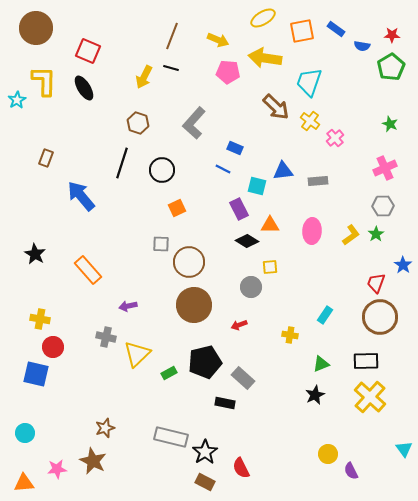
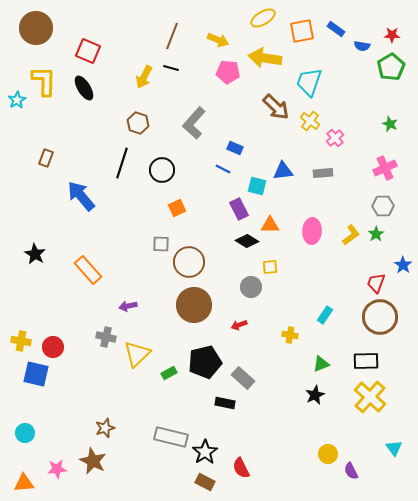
gray rectangle at (318, 181): moved 5 px right, 8 px up
yellow cross at (40, 319): moved 19 px left, 22 px down
cyan triangle at (404, 449): moved 10 px left, 1 px up
